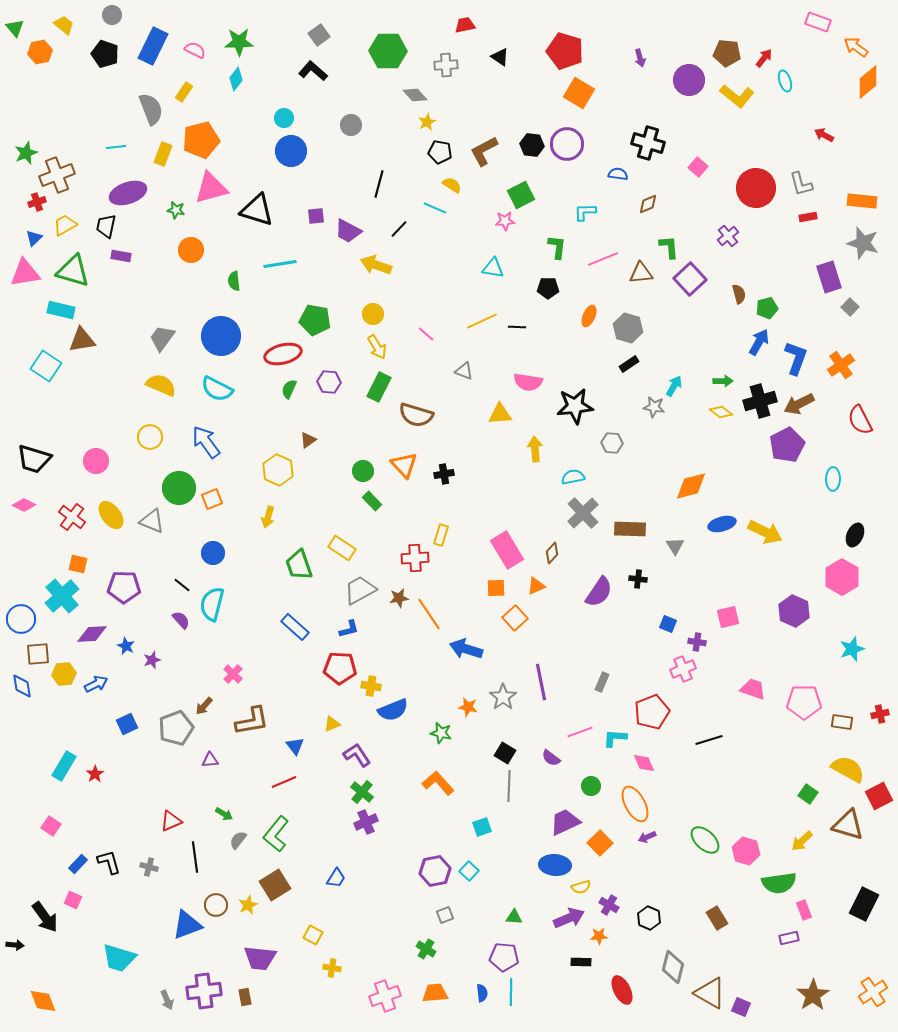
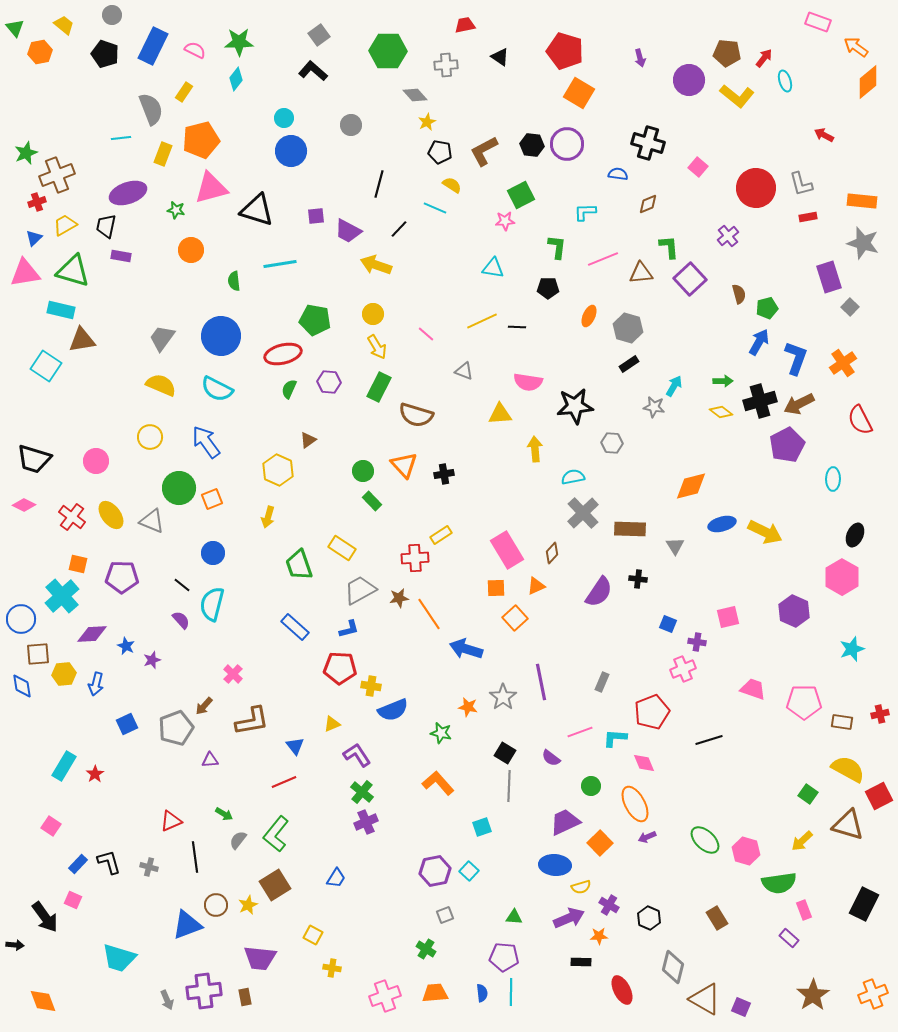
cyan line at (116, 147): moved 5 px right, 9 px up
orange cross at (841, 365): moved 2 px right, 2 px up
yellow rectangle at (441, 535): rotated 40 degrees clockwise
purple pentagon at (124, 587): moved 2 px left, 10 px up
blue arrow at (96, 684): rotated 130 degrees clockwise
purple rectangle at (789, 938): rotated 54 degrees clockwise
orange cross at (873, 992): moved 2 px down; rotated 12 degrees clockwise
brown triangle at (710, 993): moved 5 px left, 6 px down
